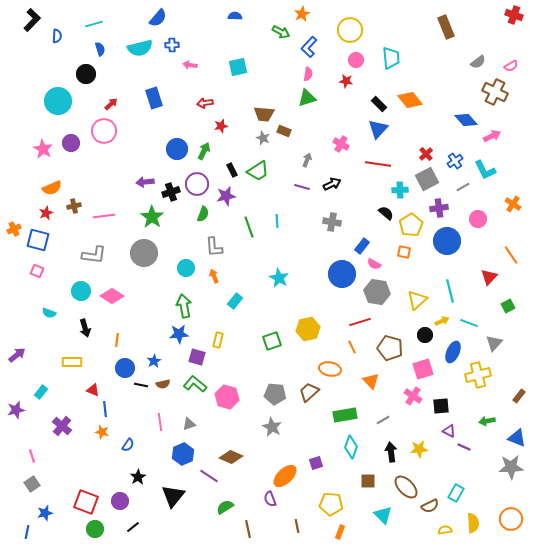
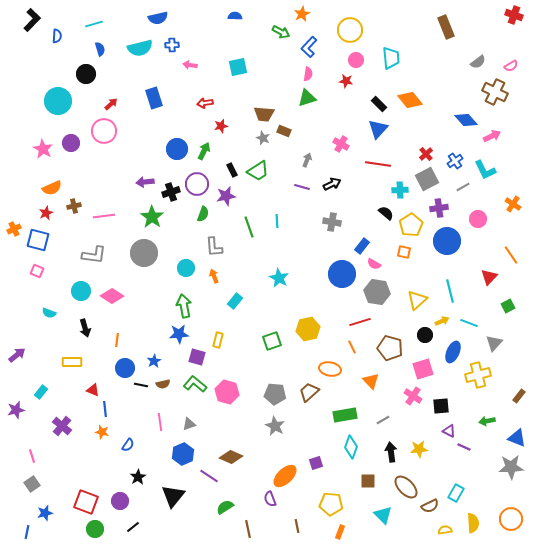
blue semicircle at (158, 18): rotated 36 degrees clockwise
pink hexagon at (227, 397): moved 5 px up
gray star at (272, 427): moved 3 px right, 1 px up
